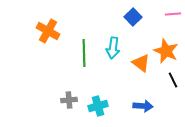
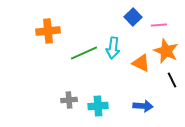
pink line: moved 14 px left, 11 px down
orange cross: rotated 35 degrees counterclockwise
green line: rotated 68 degrees clockwise
orange triangle: rotated 12 degrees counterclockwise
black line: moved 1 px left
cyan cross: rotated 12 degrees clockwise
